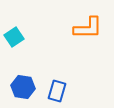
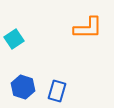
cyan square: moved 2 px down
blue hexagon: rotated 10 degrees clockwise
